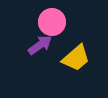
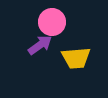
yellow trapezoid: rotated 36 degrees clockwise
